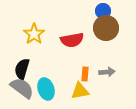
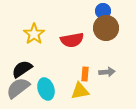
black semicircle: rotated 40 degrees clockwise
gray semicircle: moved 4 px left; rotated 75 degrees counterclockwise
